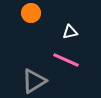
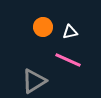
orange circle: moved 12 px right, 14 px down
pink line: moved 2 px right
